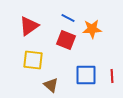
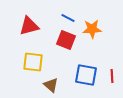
red triangle: rotated 20 degrees clockwise
yellow square: moved 2 px down
blue square: rotated 10 degrees clockwise
